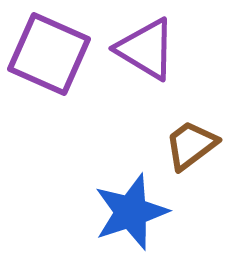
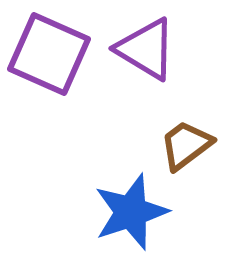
brown trapezoid: moved 5 px left
